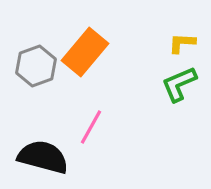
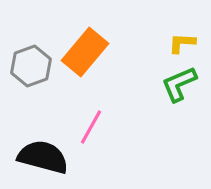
gray hexagon: moved 5 px left
